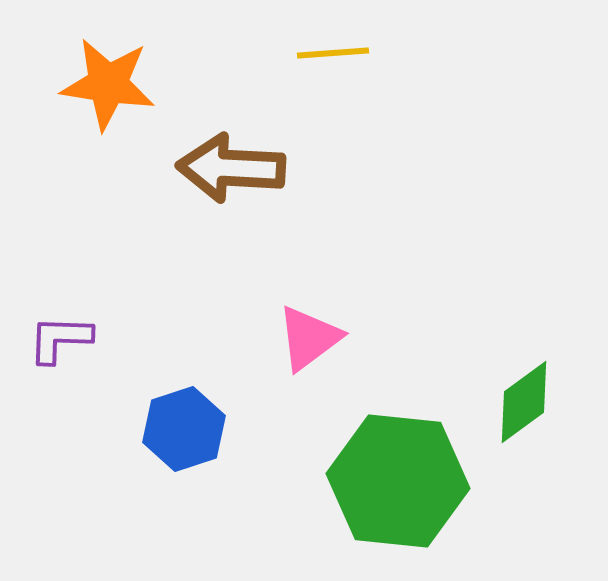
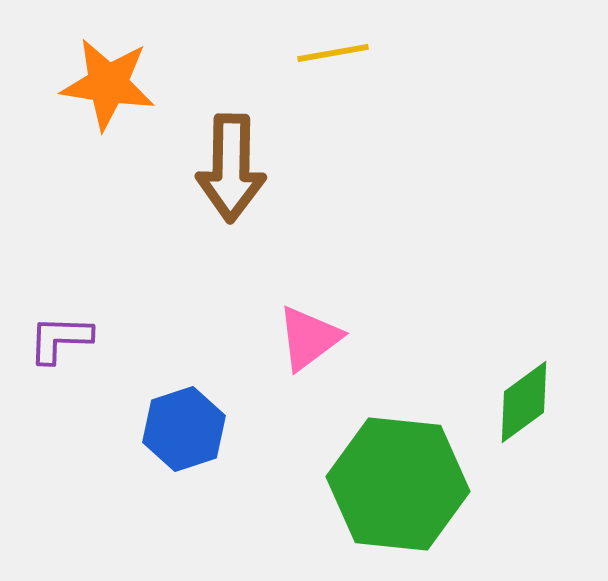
yellow line: rotated 6 degrees counterclockwise
brown arrow: rotated 92 degrees counterclockwise
green hexagon: moved 3 px down
